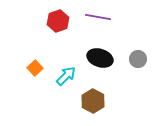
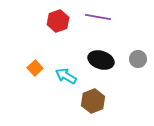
black ellipse: moved 1 px right, 2 px down
cyan arrow: rotated 105 degrees counterclockwise
brown hexagon: rotated 10 degrees clockwise
